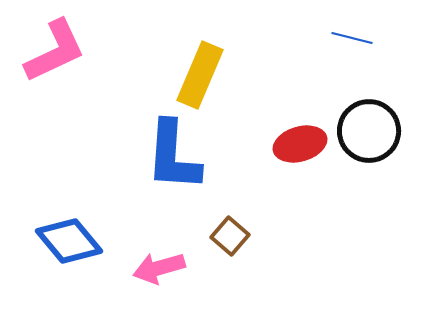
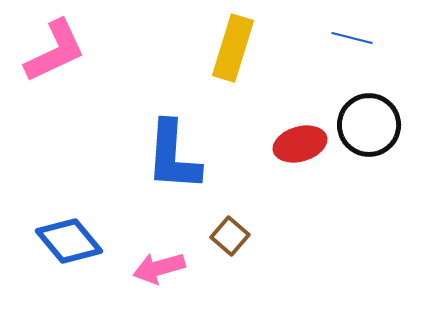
yellow rectangle: moved 33 px right, 27 px up; rotated 6 degrees counterclockwise
black circle: moved 6 px up
